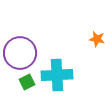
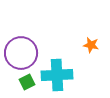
orange star: moved 6 px left, 6 px down
purple circle: moved 1 px right
